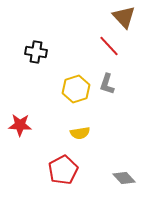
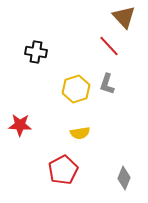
gray diamond: rotated 65 degrees clockwise
